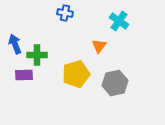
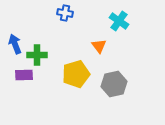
orange triangle: rotated 14 degrees counterclockwise
gray hexagon: moved 1 px left, 1 px down
